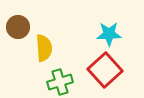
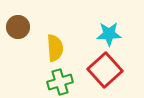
yellow semicircle: moved 11 px right
